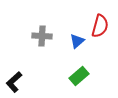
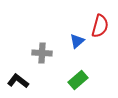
gray cross: moved 17 px down
green rectangle: moved 1 px left, 4 px down
black L-shape: moved 4 px right, 1 px up; rotated 80 degrees clockwise
